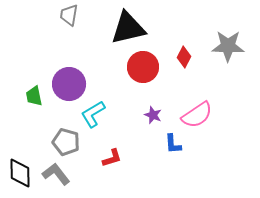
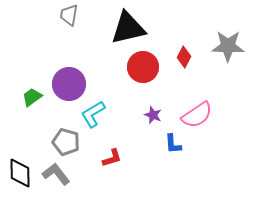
green trapezoid: moved 2 px left, 1 px down; rotated 65 degrees clockwise
